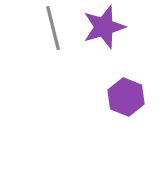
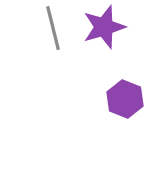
purple hexagon: moved 1 px left, 2 px down
